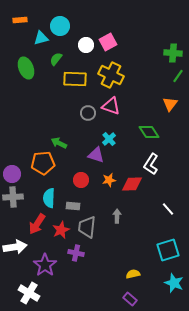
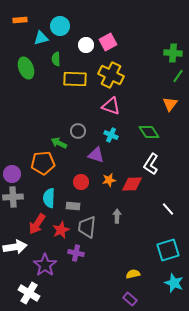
green semicircle: rotated 40 degrees counterclockwise
gray circle: moved 10 px left, 18 px down
cyan cross: moved 2 px right, 4 px up; rotated 24 degrees counterclockwise
red circle: moved 2 px down
